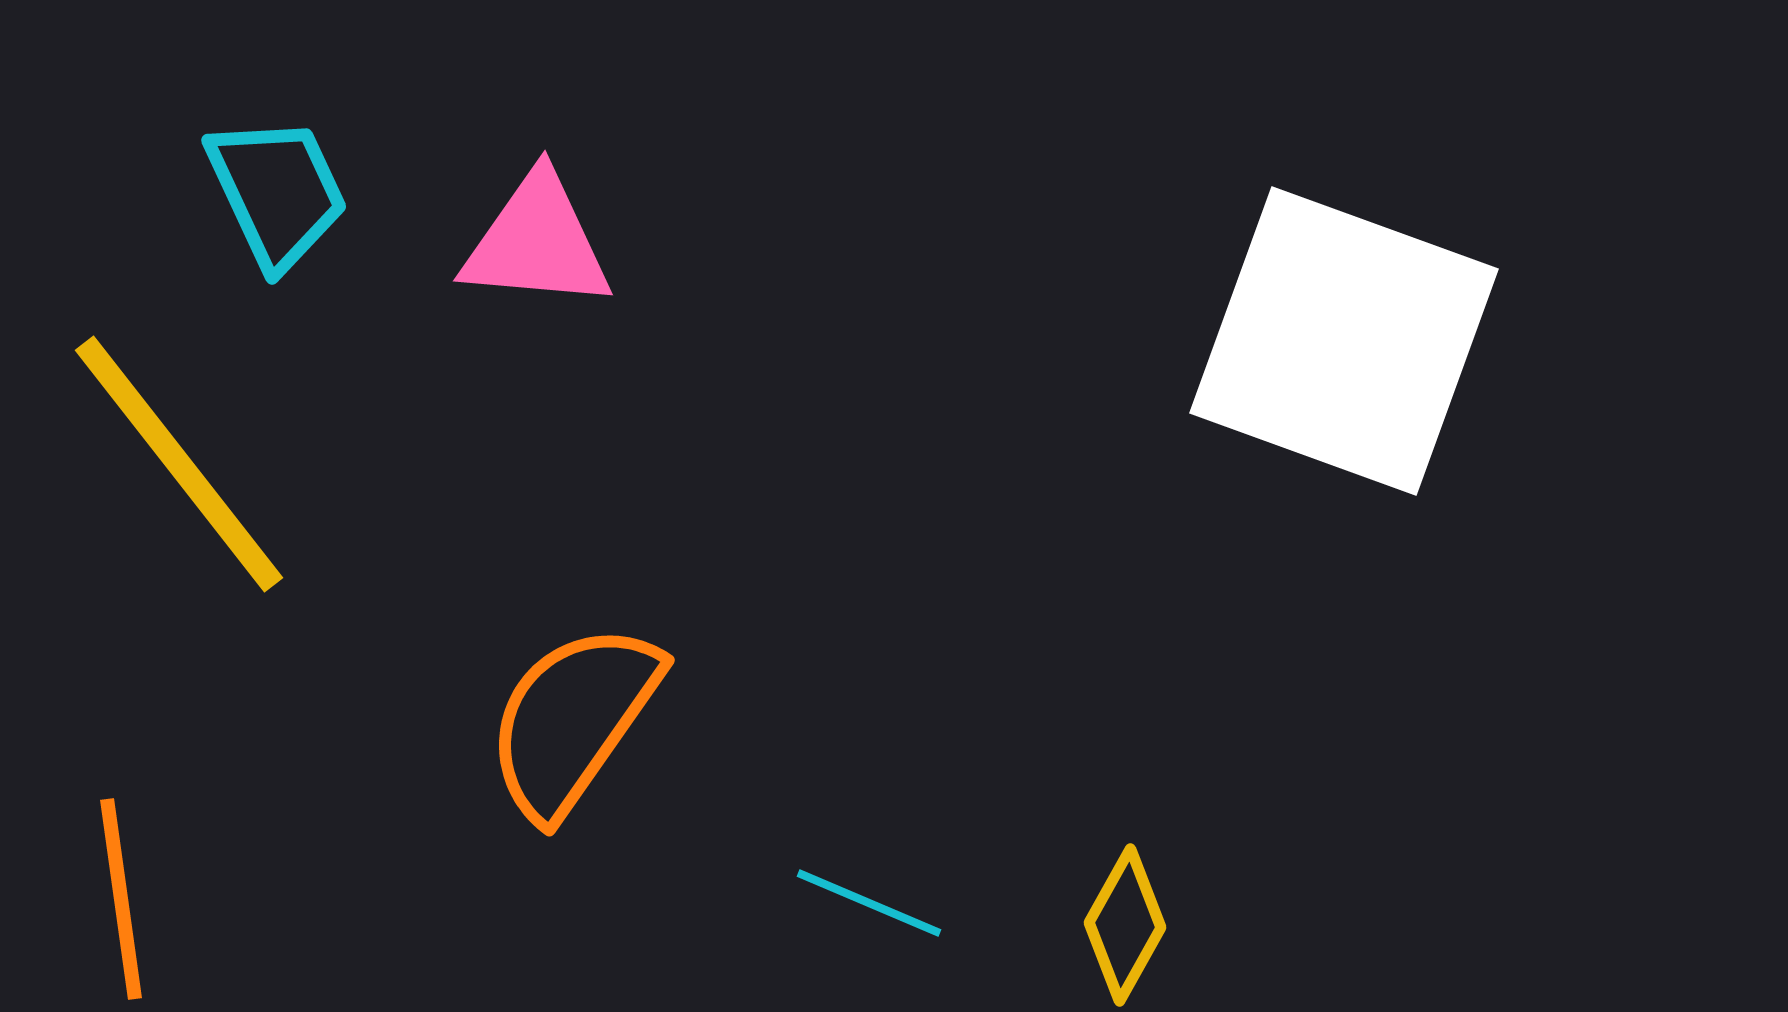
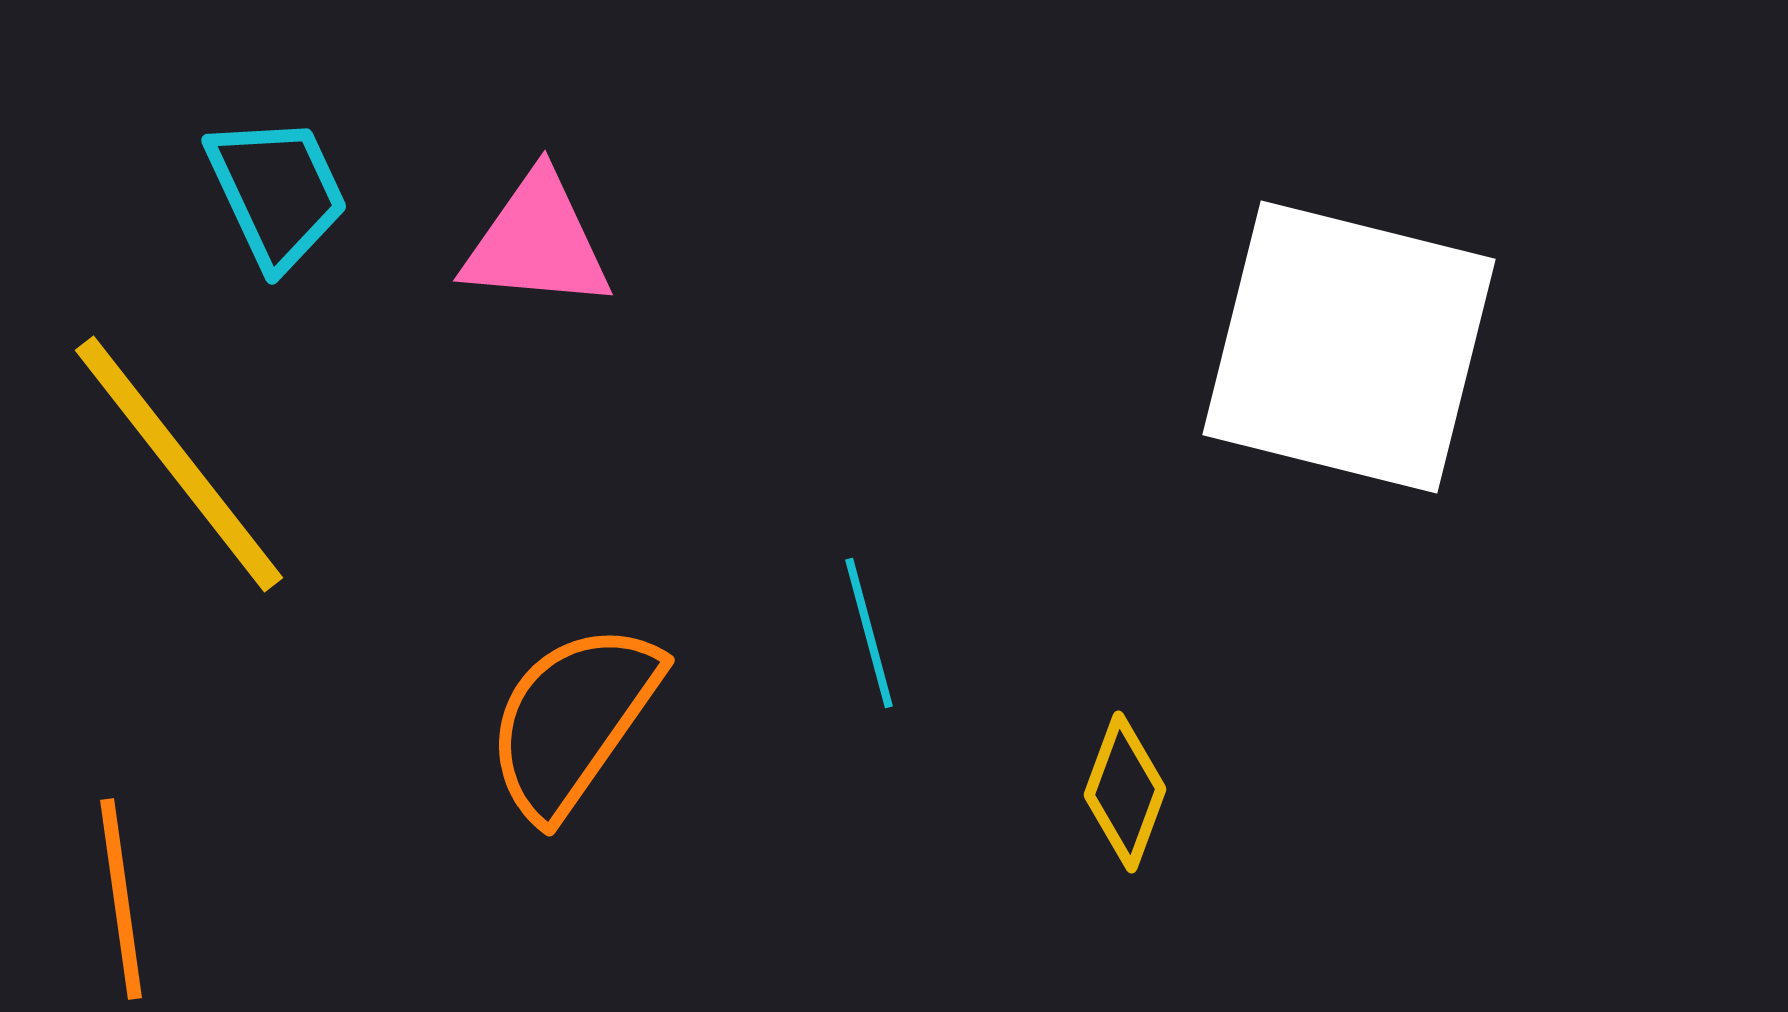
white square: moved 5 px right, 6 px down; rotated 6 degrees counterclockwise
cyan line: moved 270 px up; rotated 52 degrees clockwise
yellow diamond: moved 133 px up; rotated 9 degrees counterclockwise
